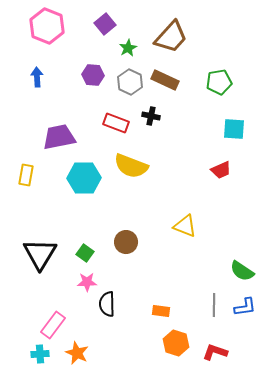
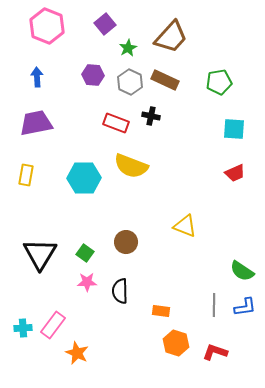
purple trapezoid: moved 23 px left, 14 px up
red trapezoid: moved 14 px right, 3 px down
black semicircle: moved 13 px right, 13 px up
cyan cross: moved 17 px left, 26 px up
